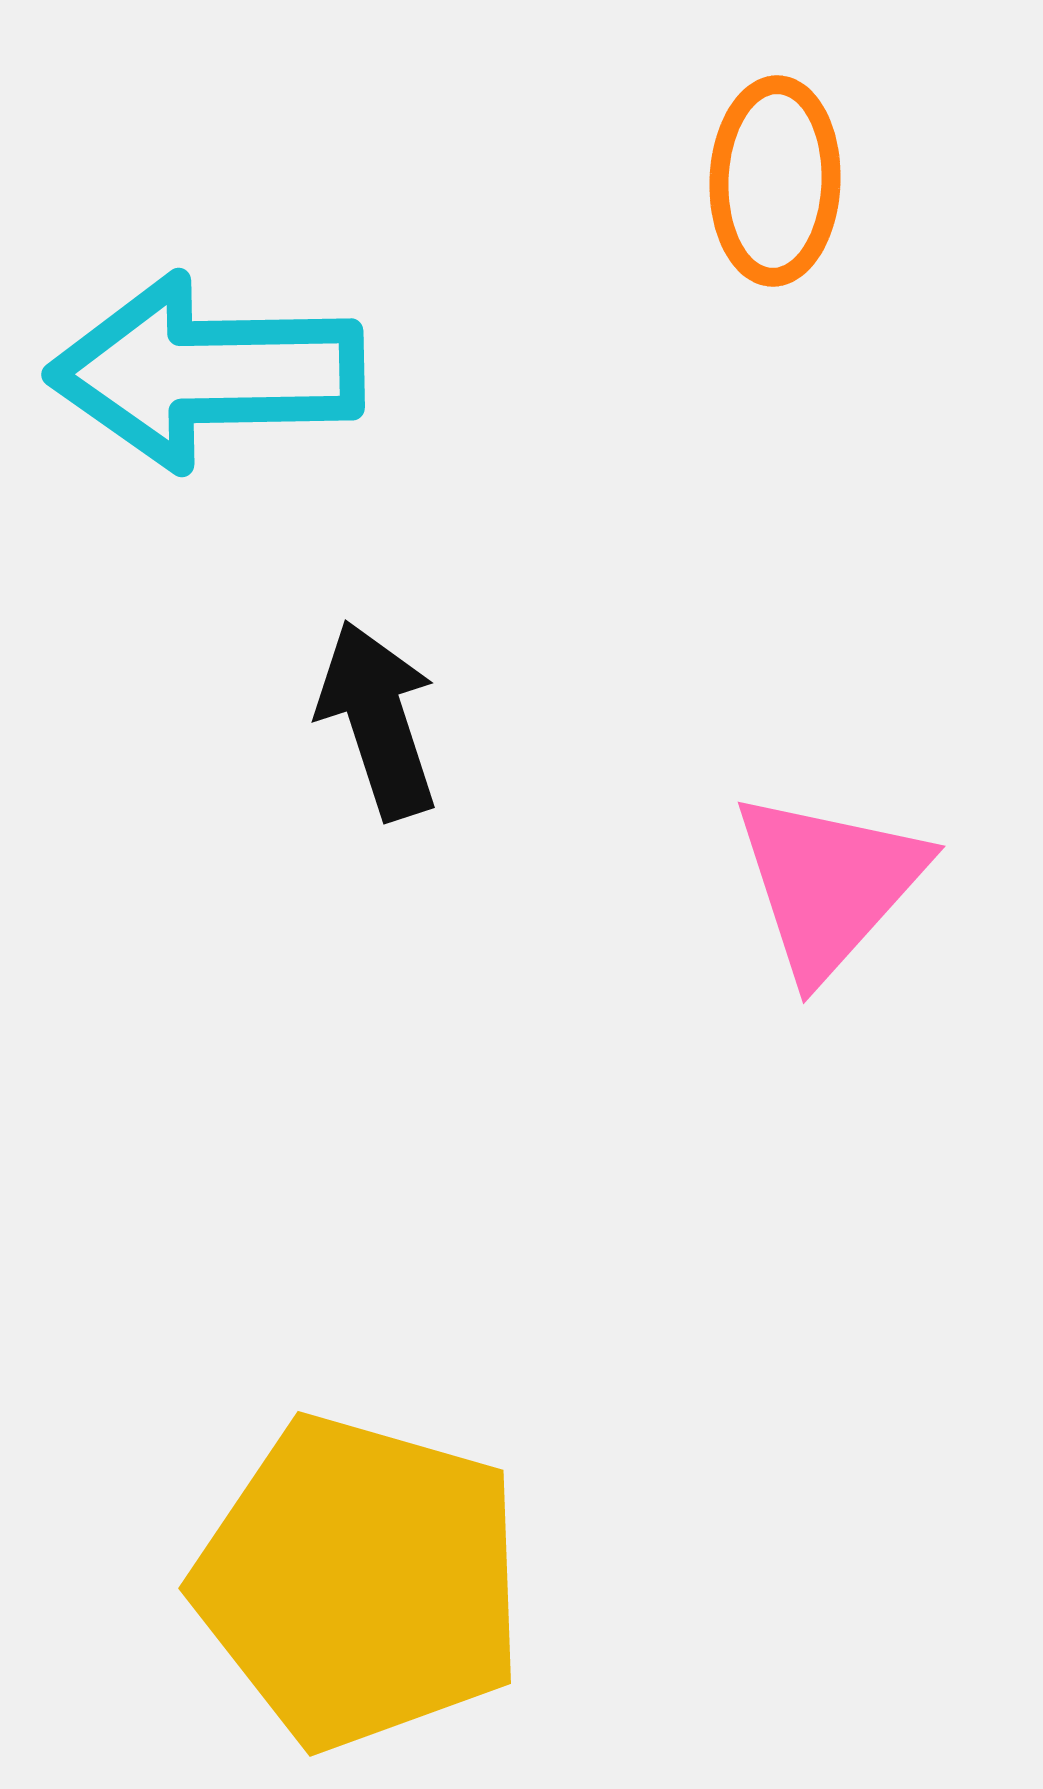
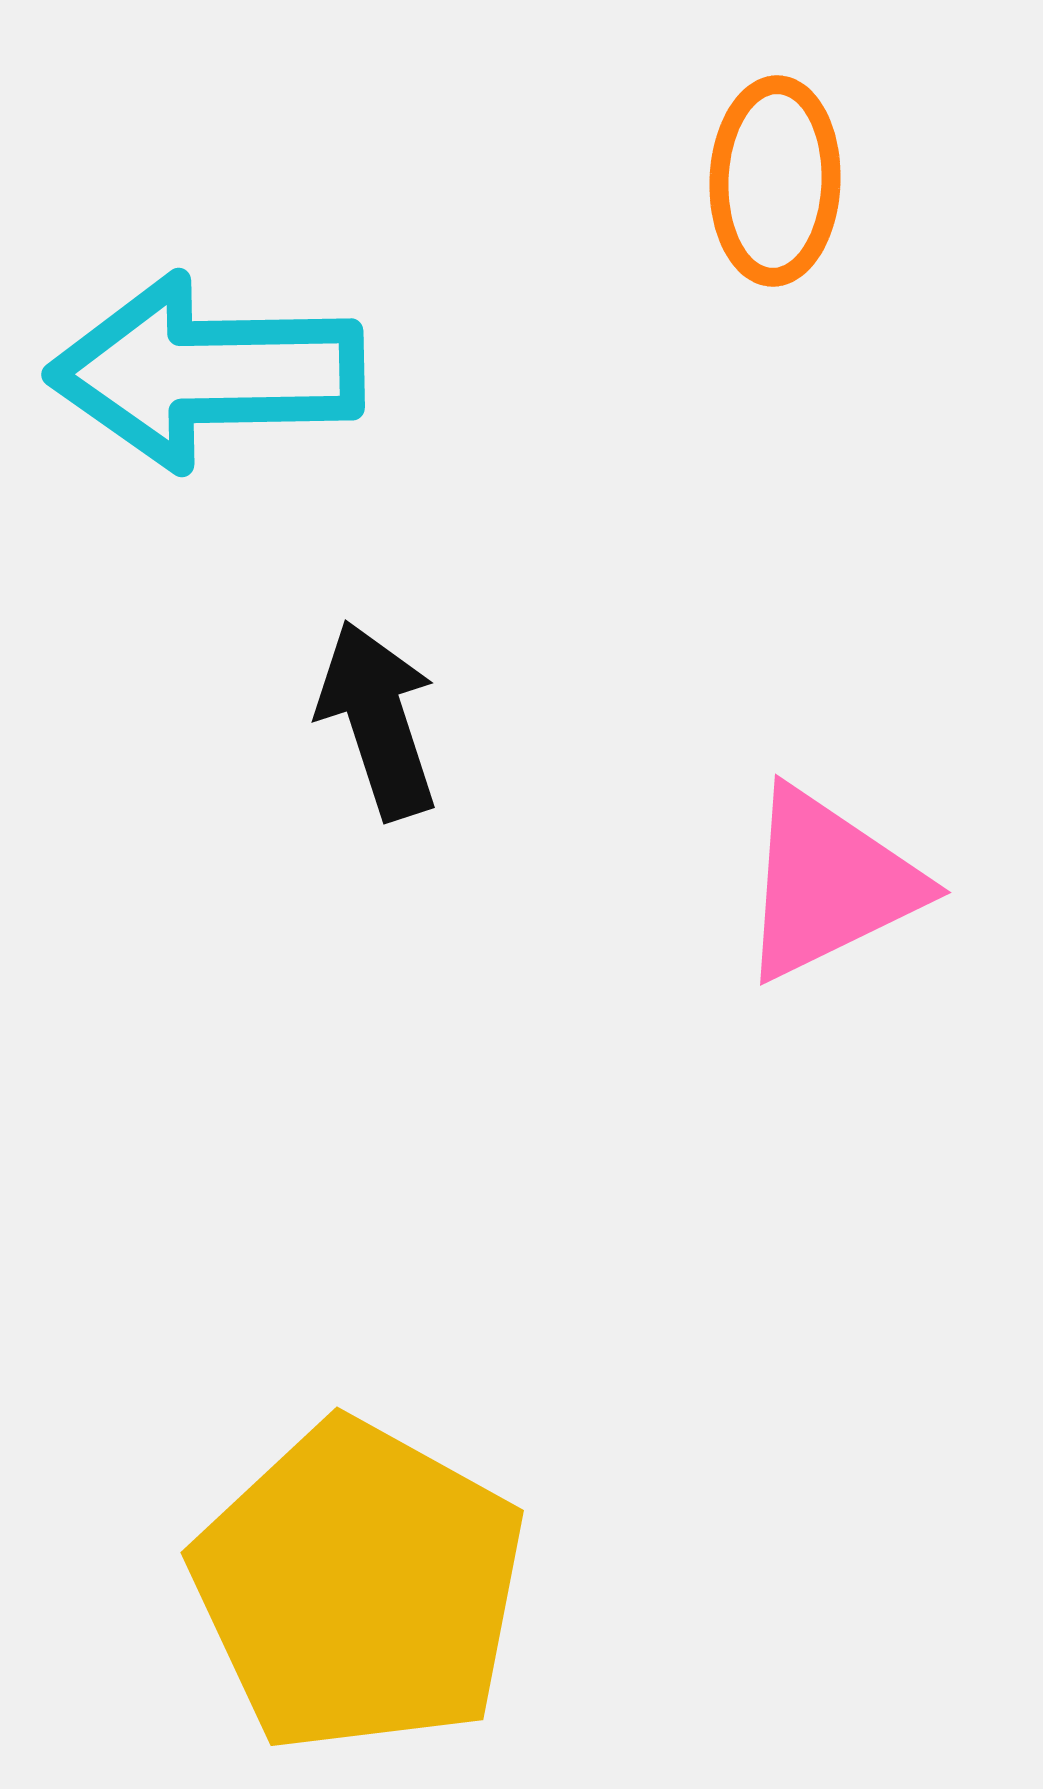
pink triangle: rotated 22 degrees clockwise
yellow pentagon: moved 1 px left, 5 px down; rotated 13 degrees clockwise
